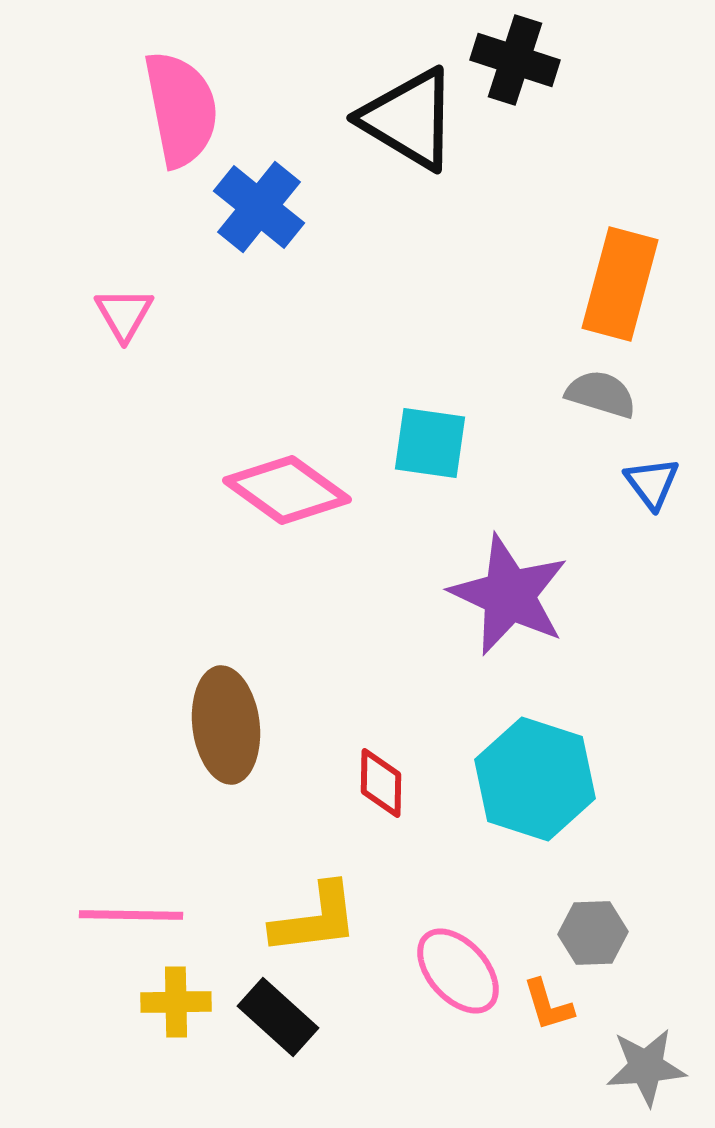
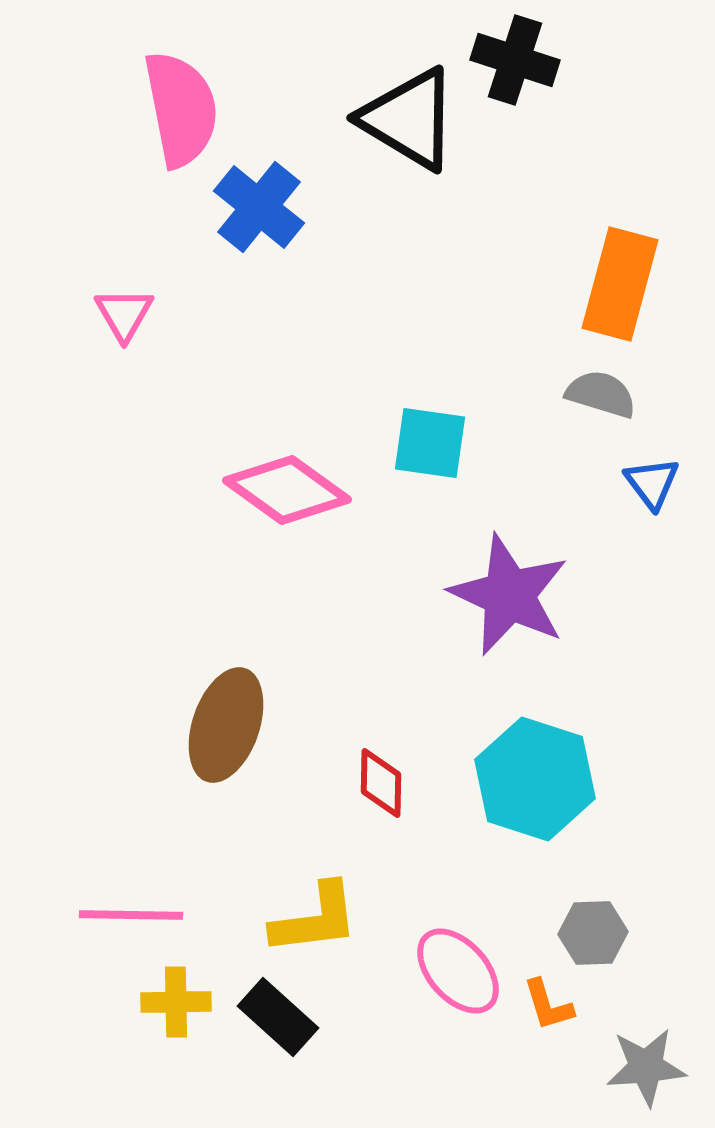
brown ellipse: rotated 26 degrees clockwise
